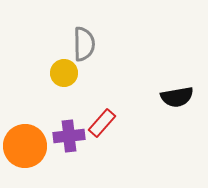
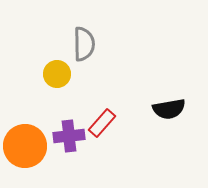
yellow circle: moved 7 px left, 1 px down
black semicircle: moved 8 px left, 12 px down
